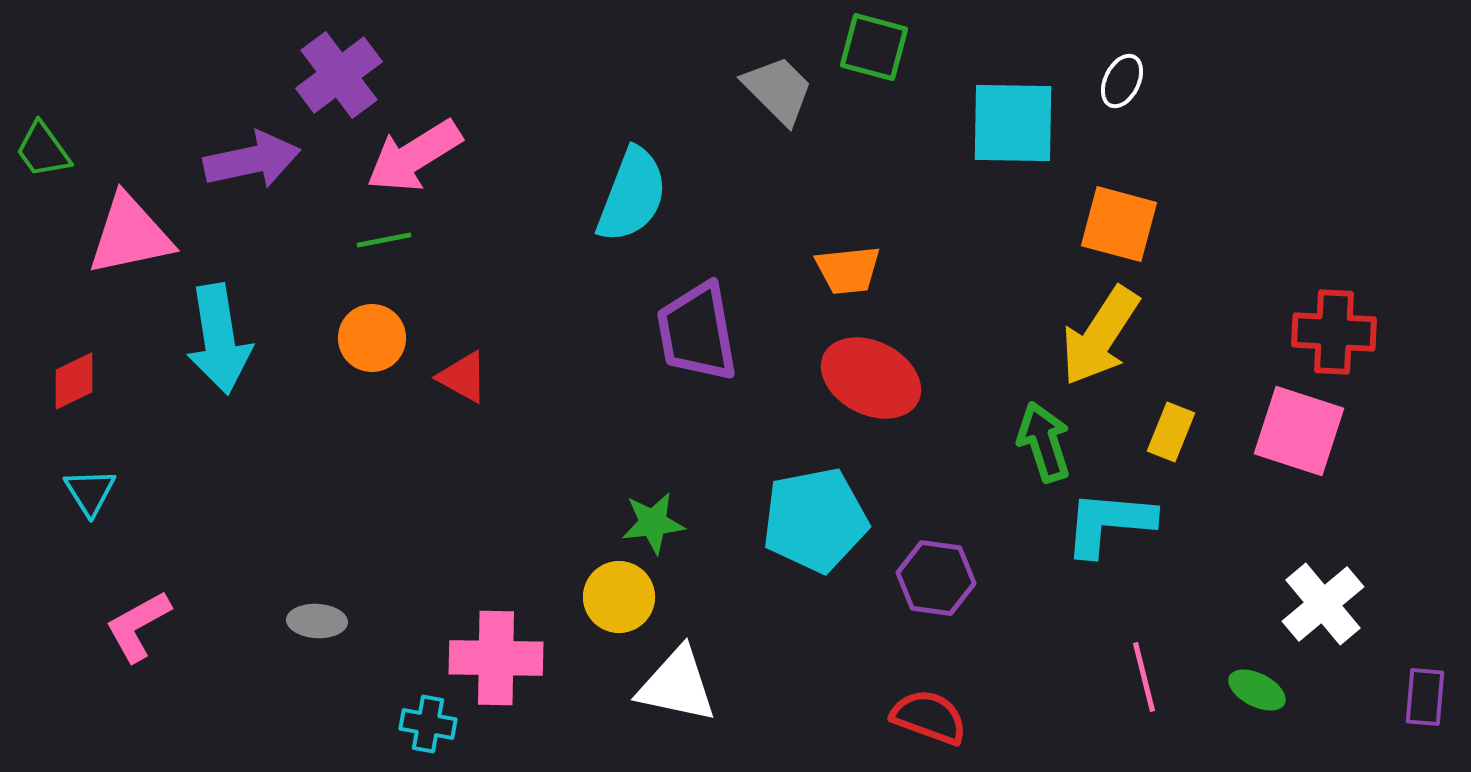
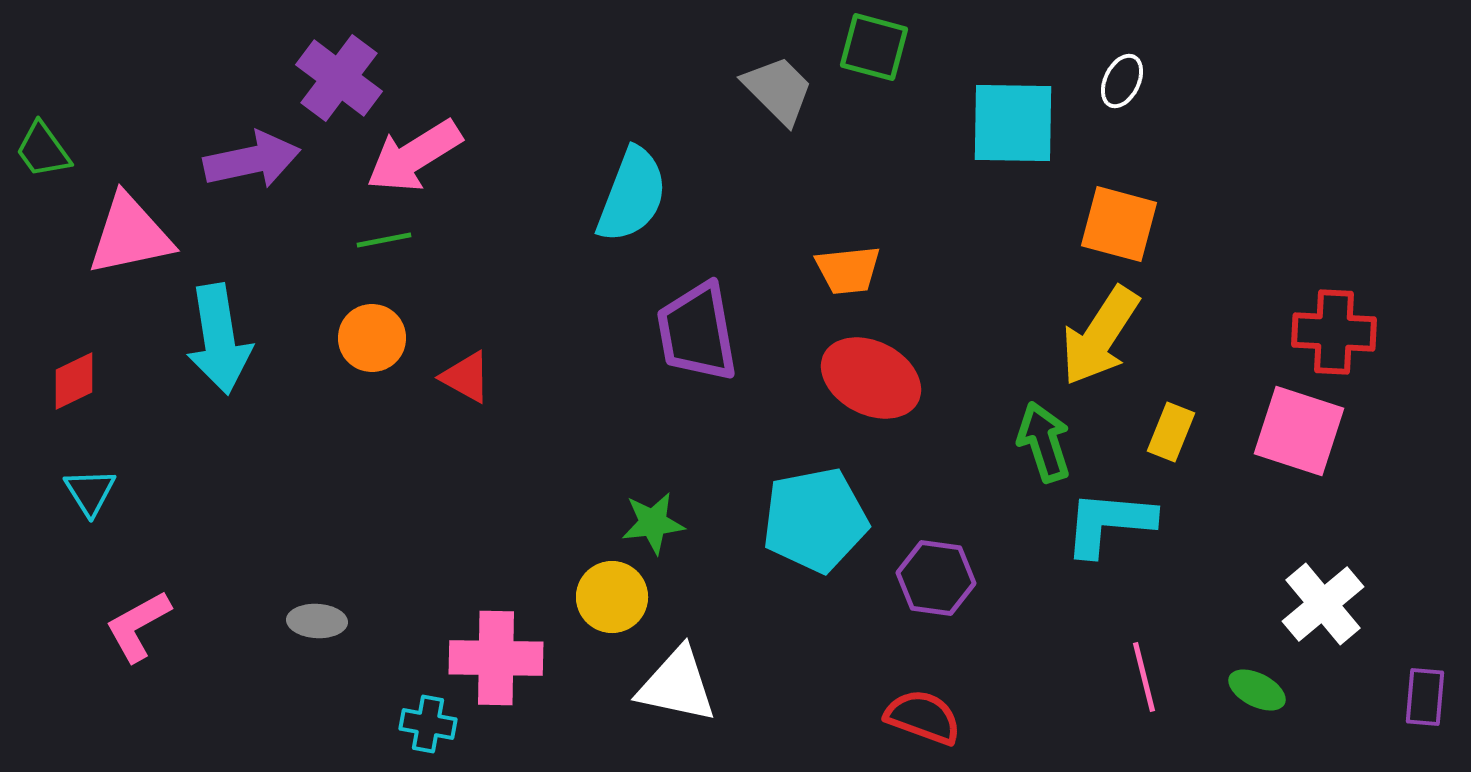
purple cross: moved 3 px down; rotated 16 degrees counterclockwise
red triangle: moved 3 px right
yellow circle: moved 7 px left
red semicircle: moved 6 px left
